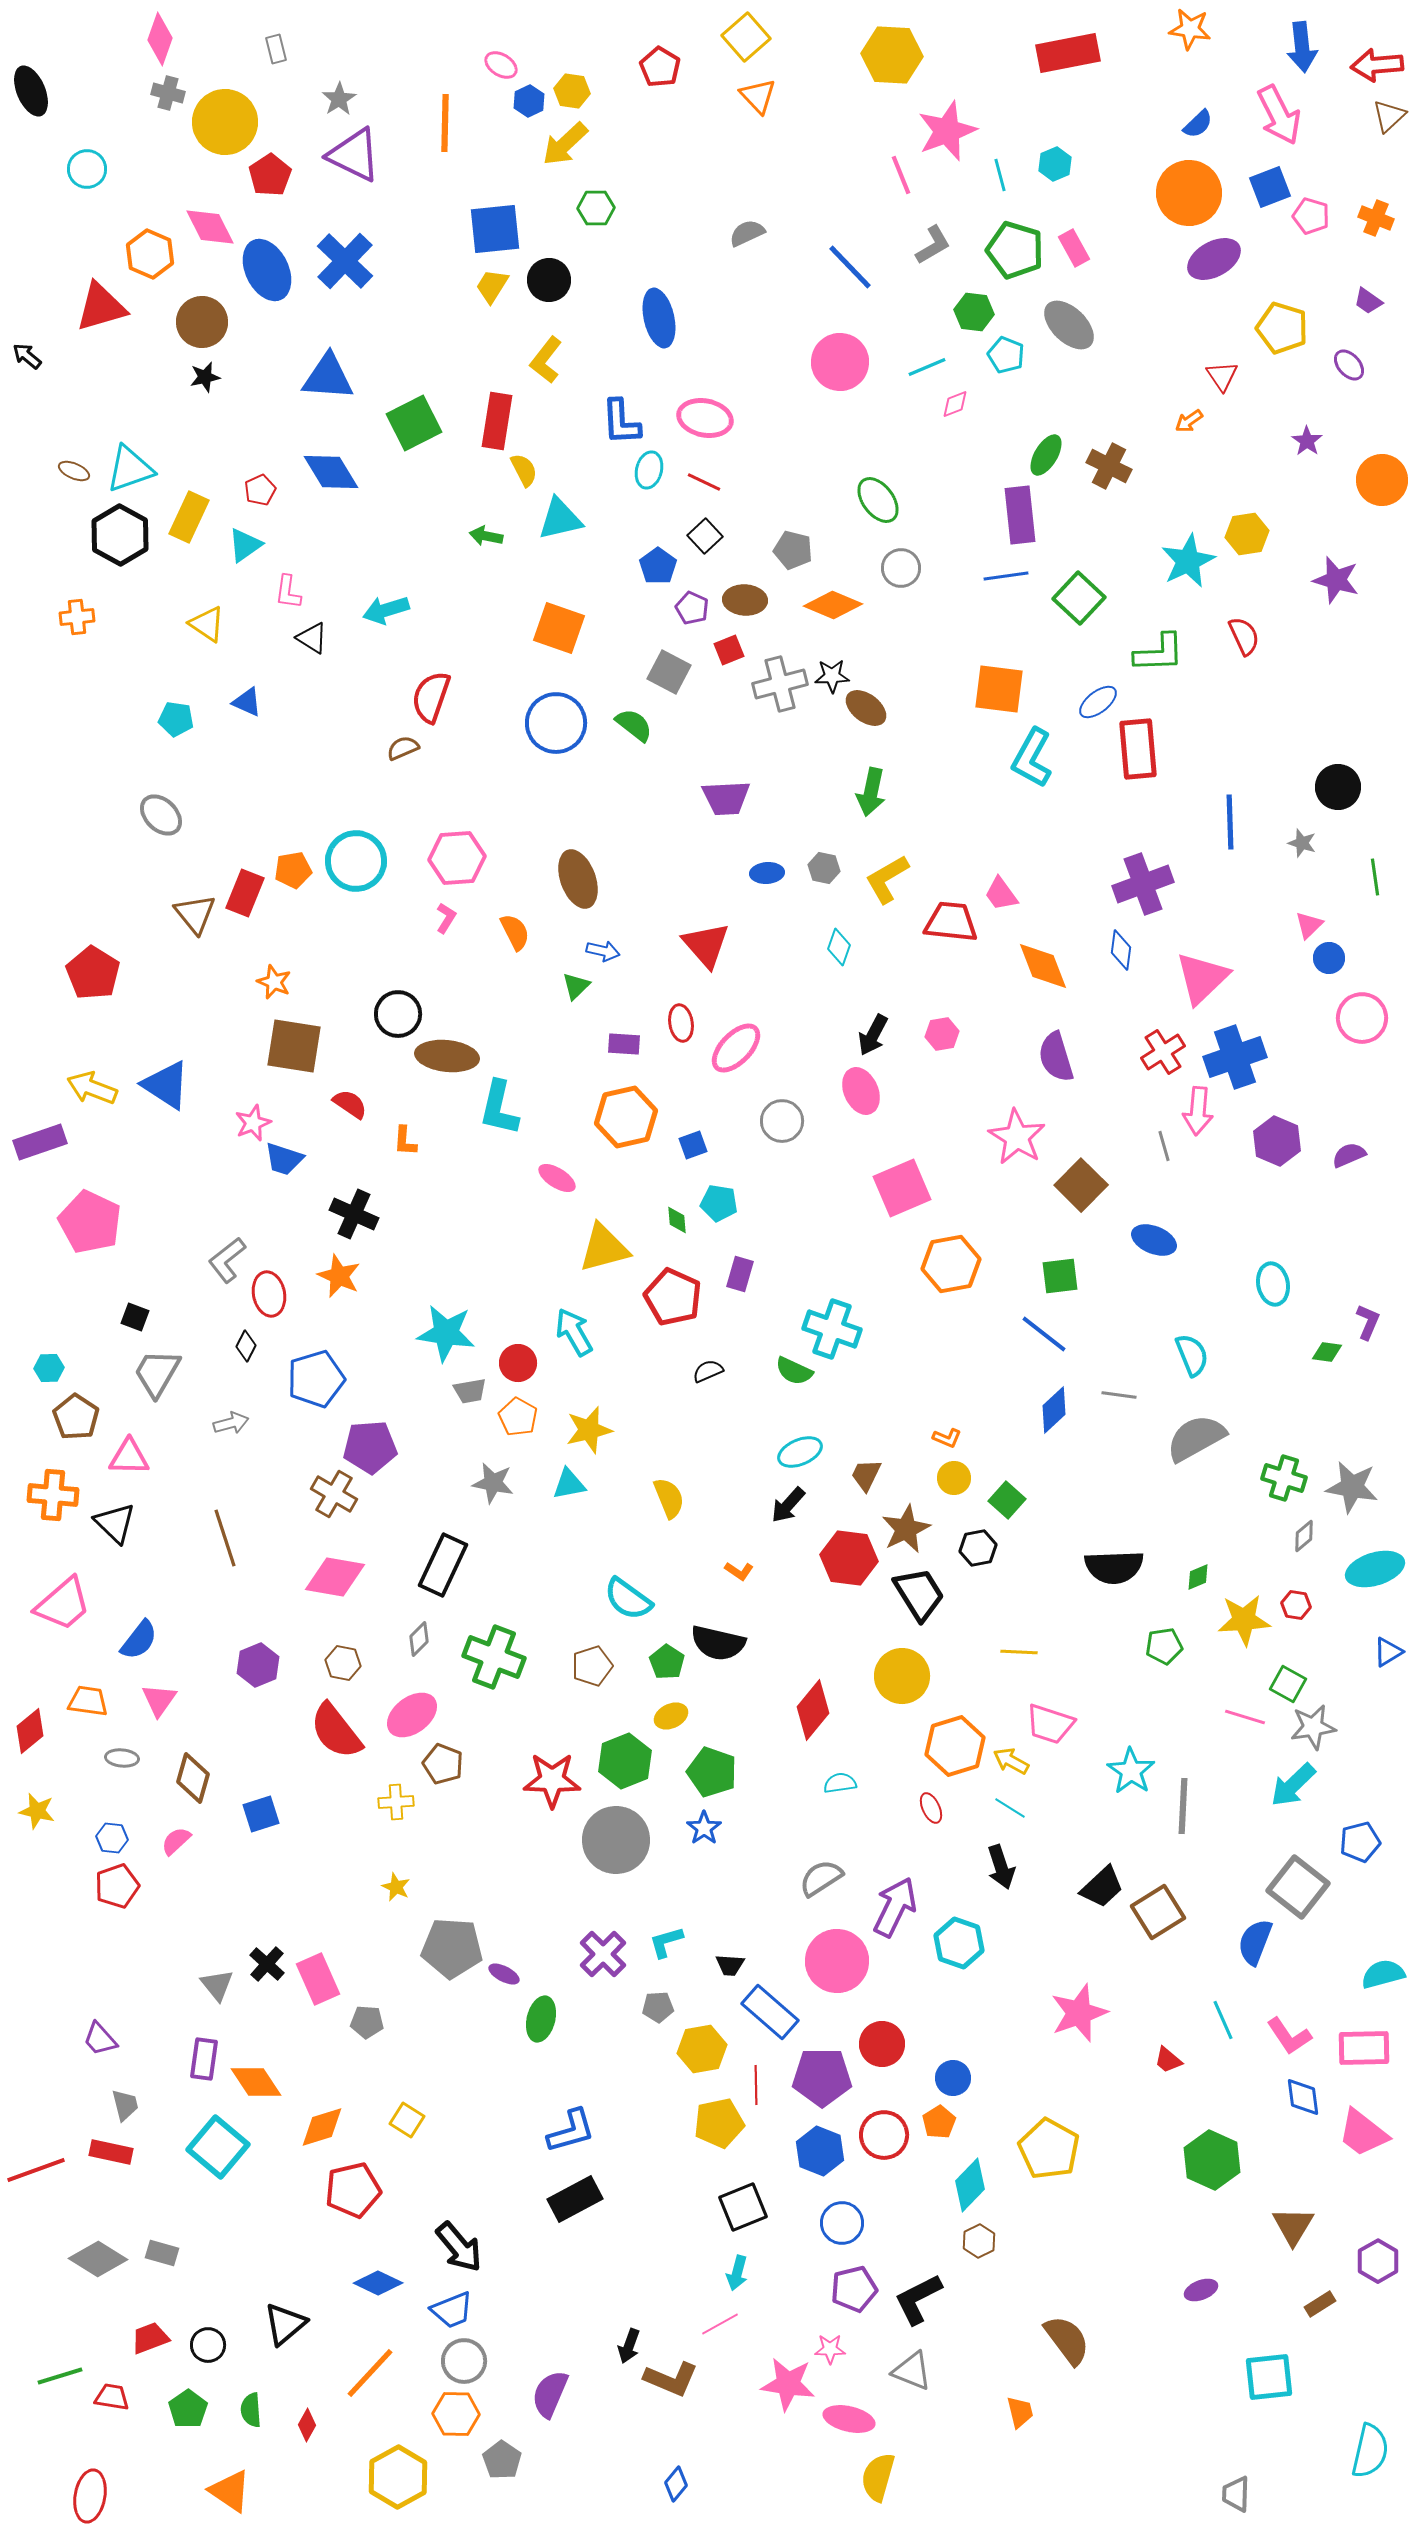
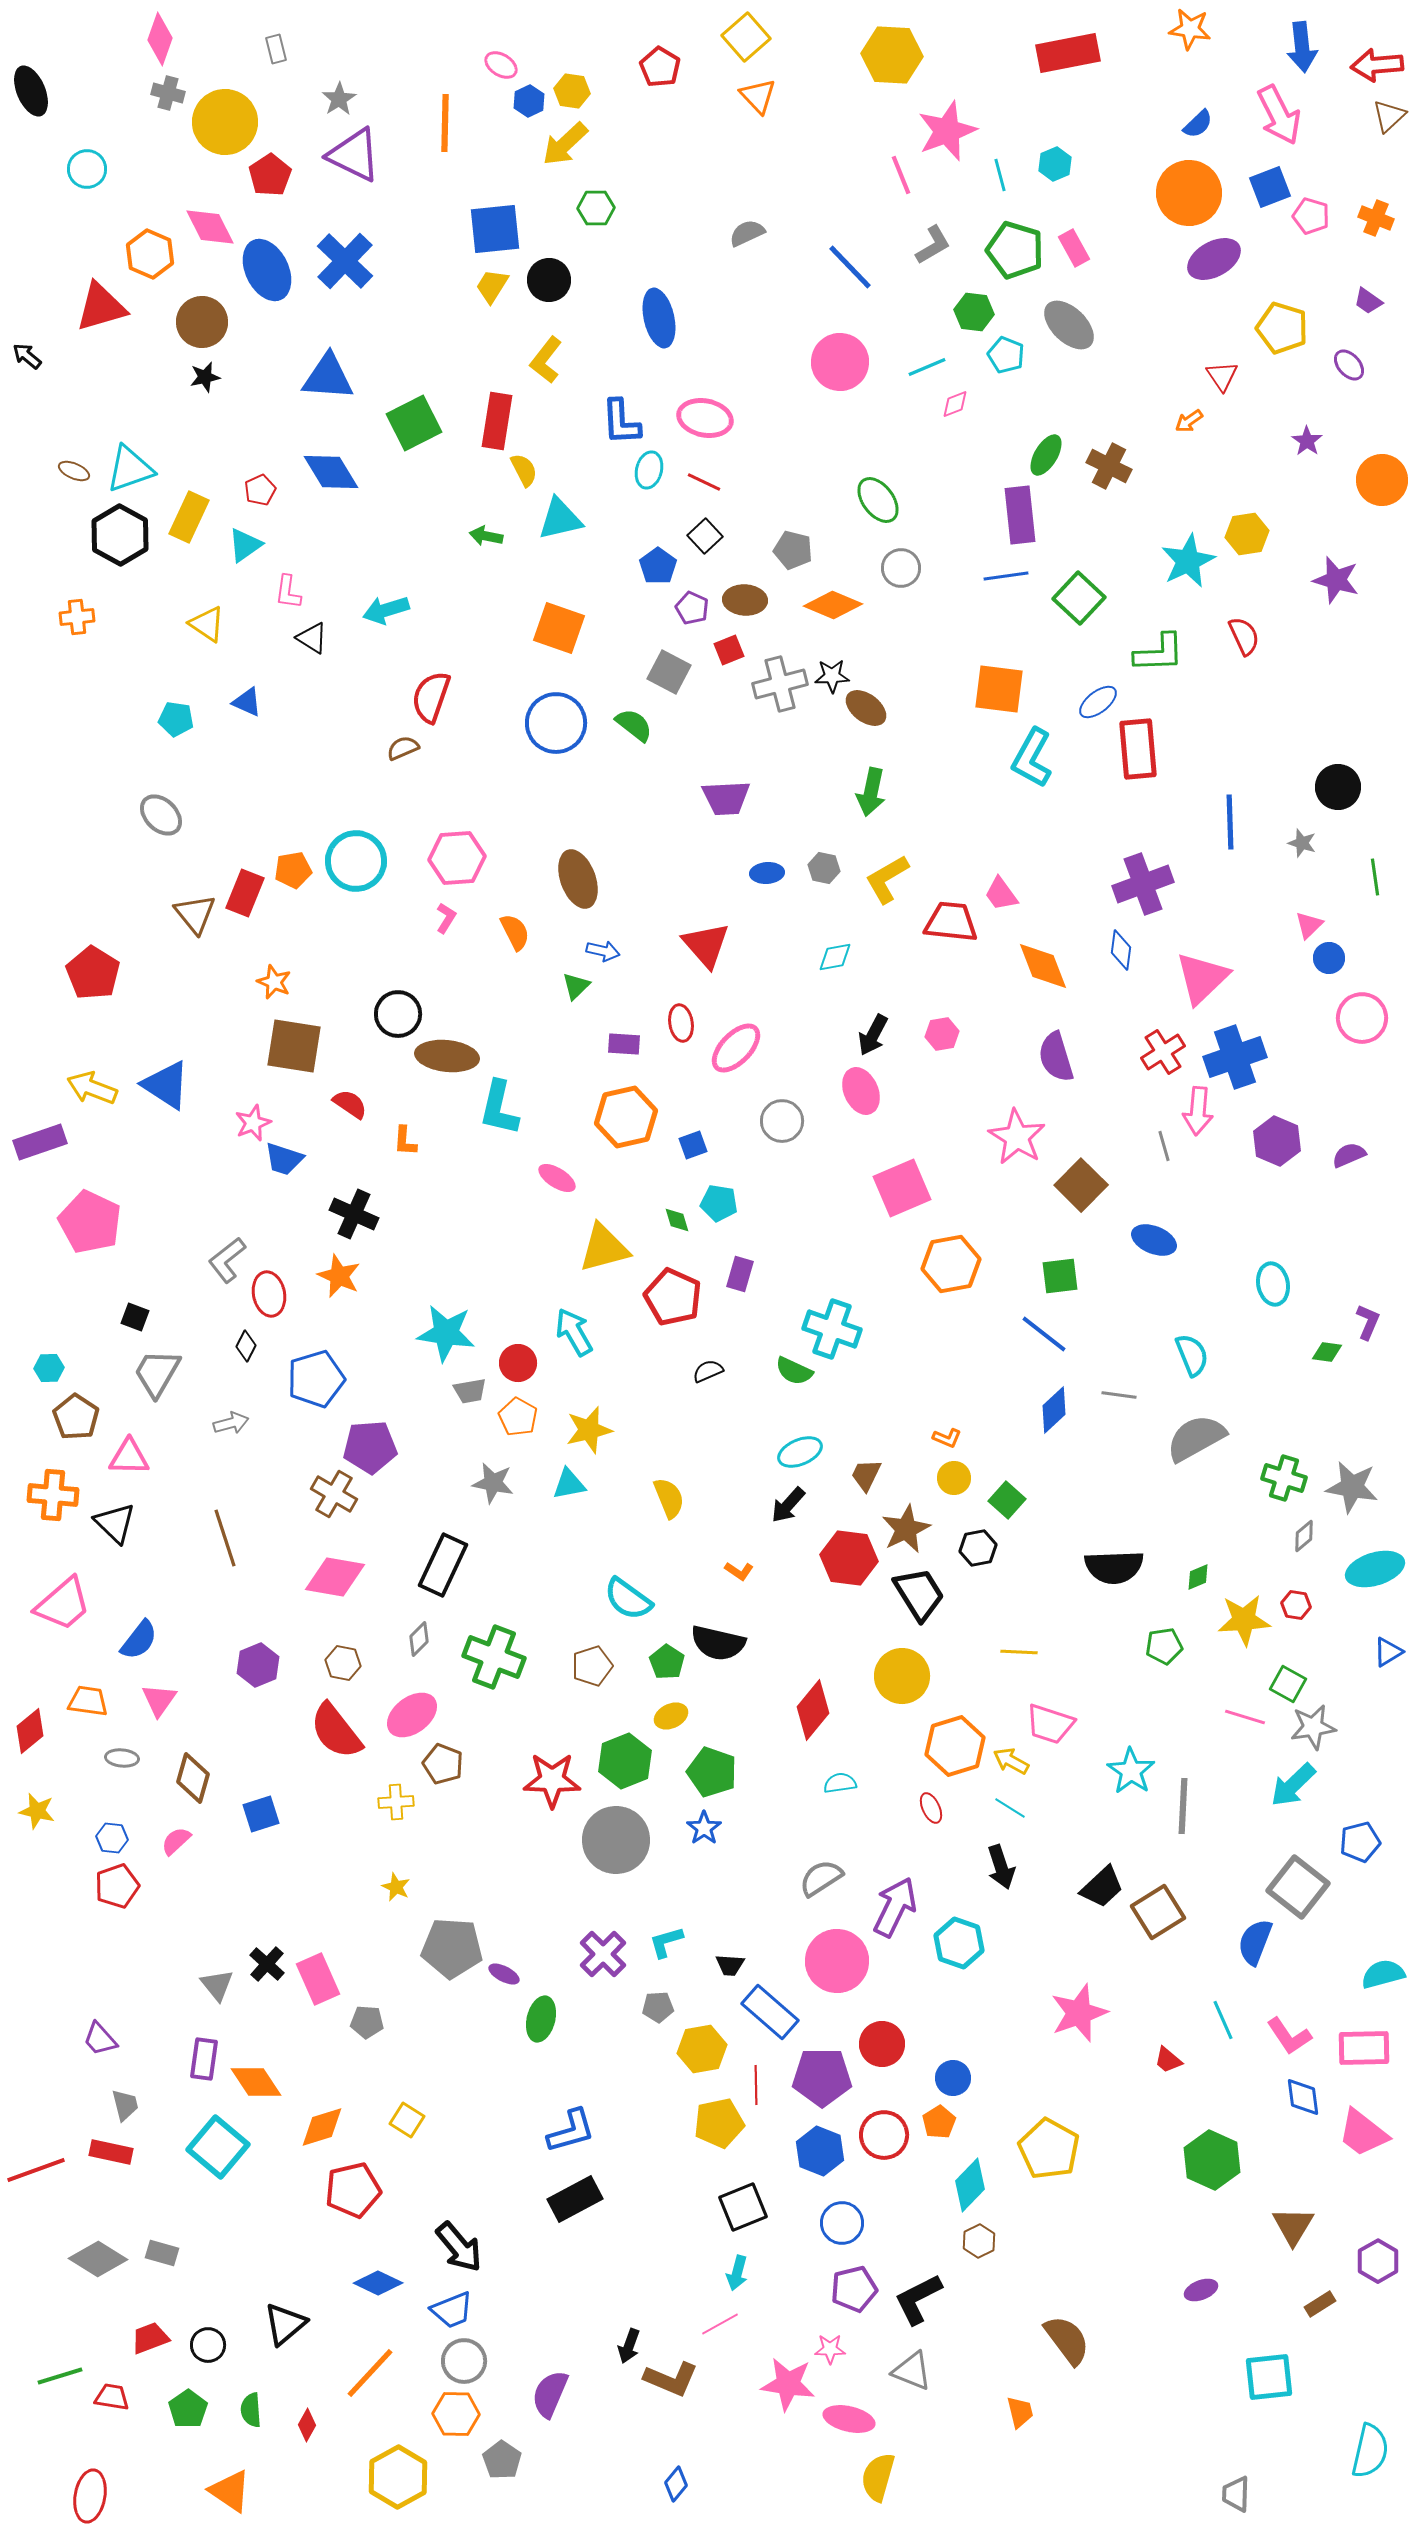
cyan diamond at (839, 947): moved 4 px left, 10 px down; rotated 60 degrees clockwise
green diamond at (677, 1220): rotated 12 degrees counterclockwise
